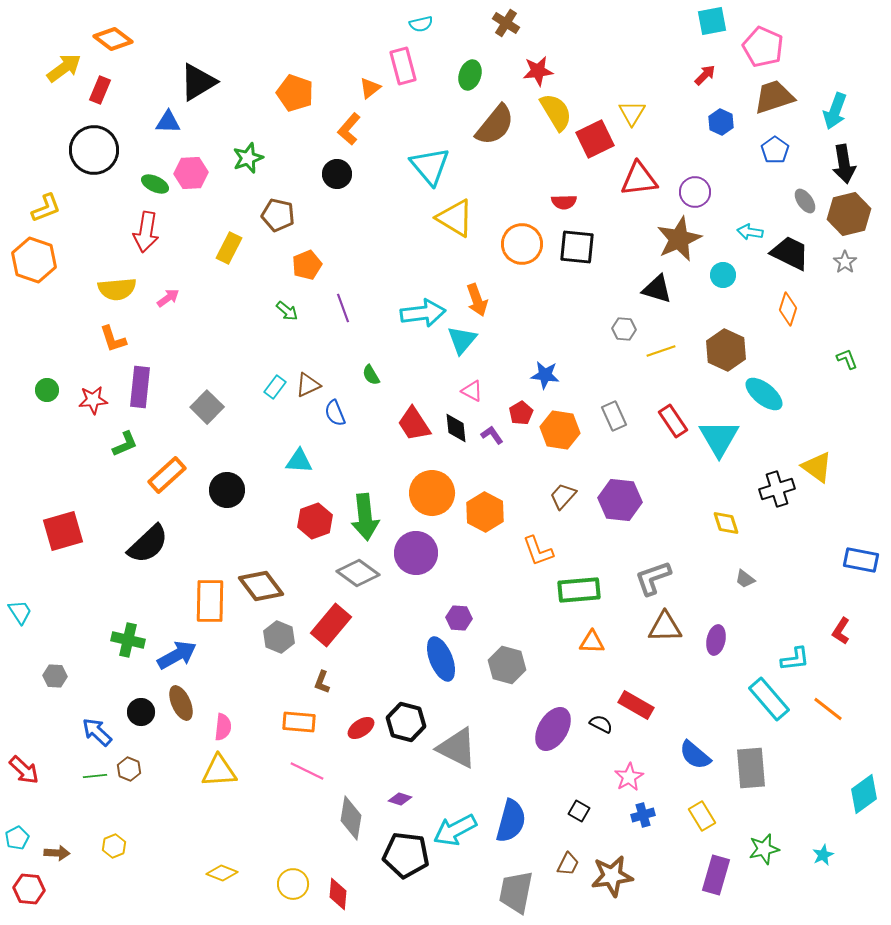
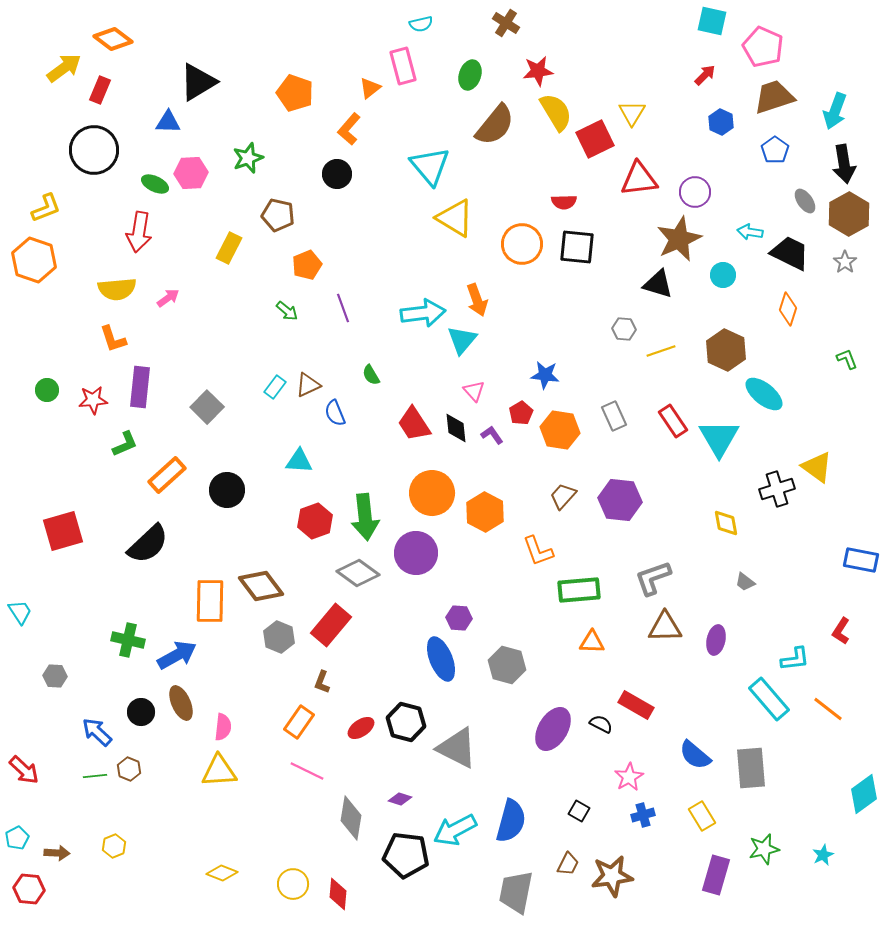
cyan square at (712, 21): rotated 24 degrees clockwise
brown hexagon at (849, 214): rotated 15 degrees counterclockwise
red arrow at (146, 232): moved 7 px left
black triangle at (657, 289): moved 1 px right, 5 px up
pink triangle at (472, 391): moved 2 px right; rotated 20 degrees clockwise
yellow diamond at (726, 523): rotated 8 degrees clockwise
gray trapezoid at (745, 579): moved 3 px down
orange rectangle at (299, 722): rotated 60 degrees counterclockwise
